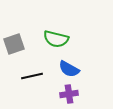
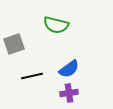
green semicircle: moved 14 px up
blue semicircle: rotated 65 degrees counterclockwise
purple cross: moved 1 px up
